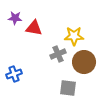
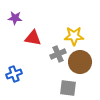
red triangle: moved 1 px left, 10 px down
brown circle: moved 4 px left
